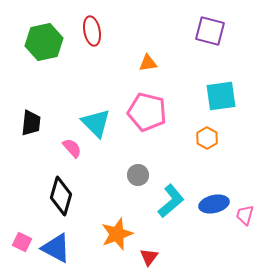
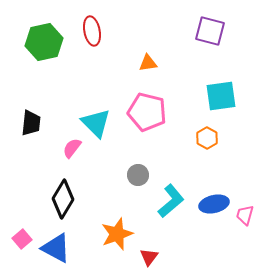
pink semicircle: rotated 100 degrees counterclockwise
black diamond: moved 2 px right, 3 px down; rotated 15 degrees clockwise
pink square: moved 3 px up; rotated 24 degrees clockwise
